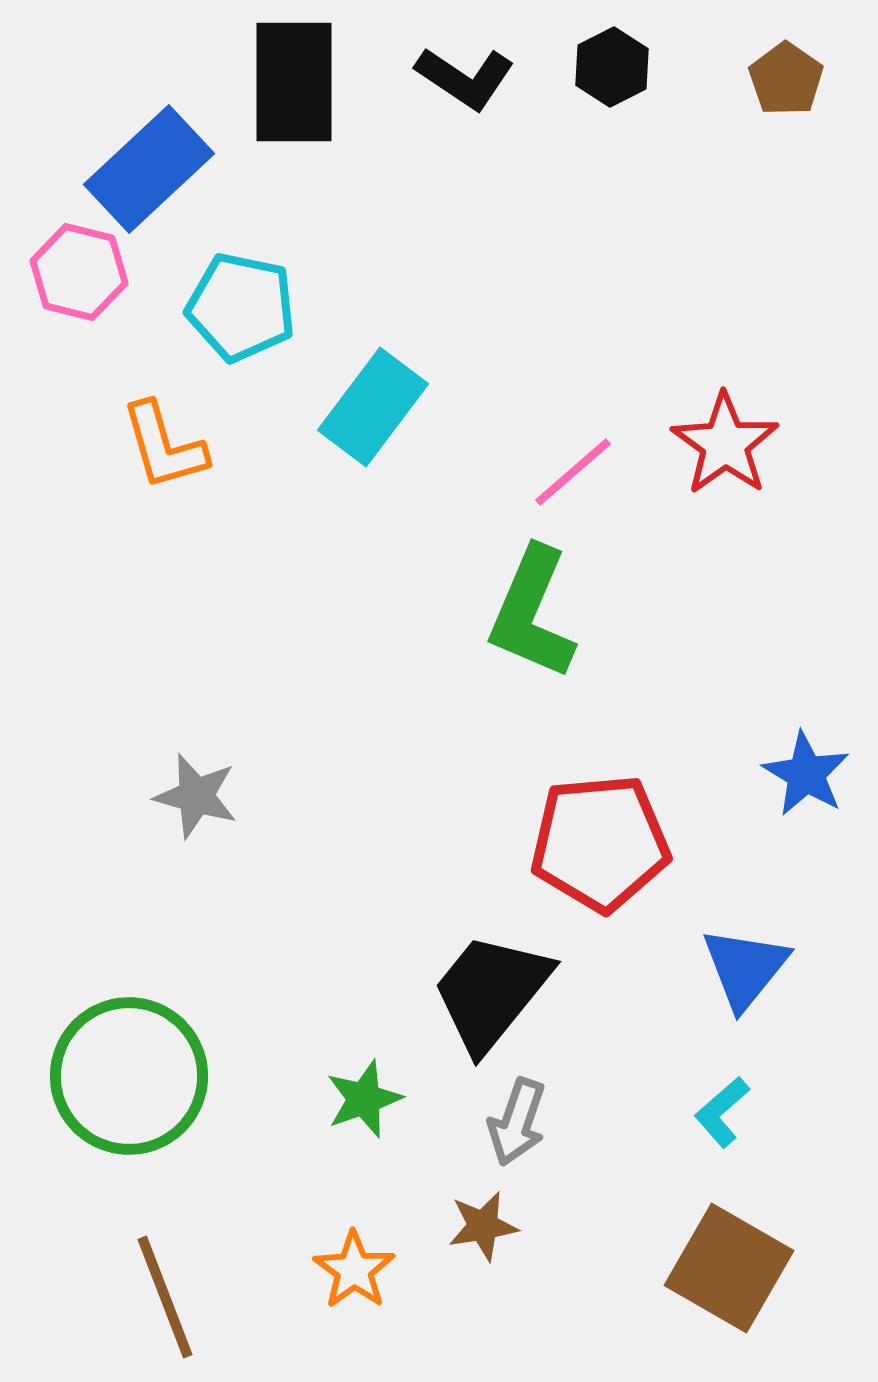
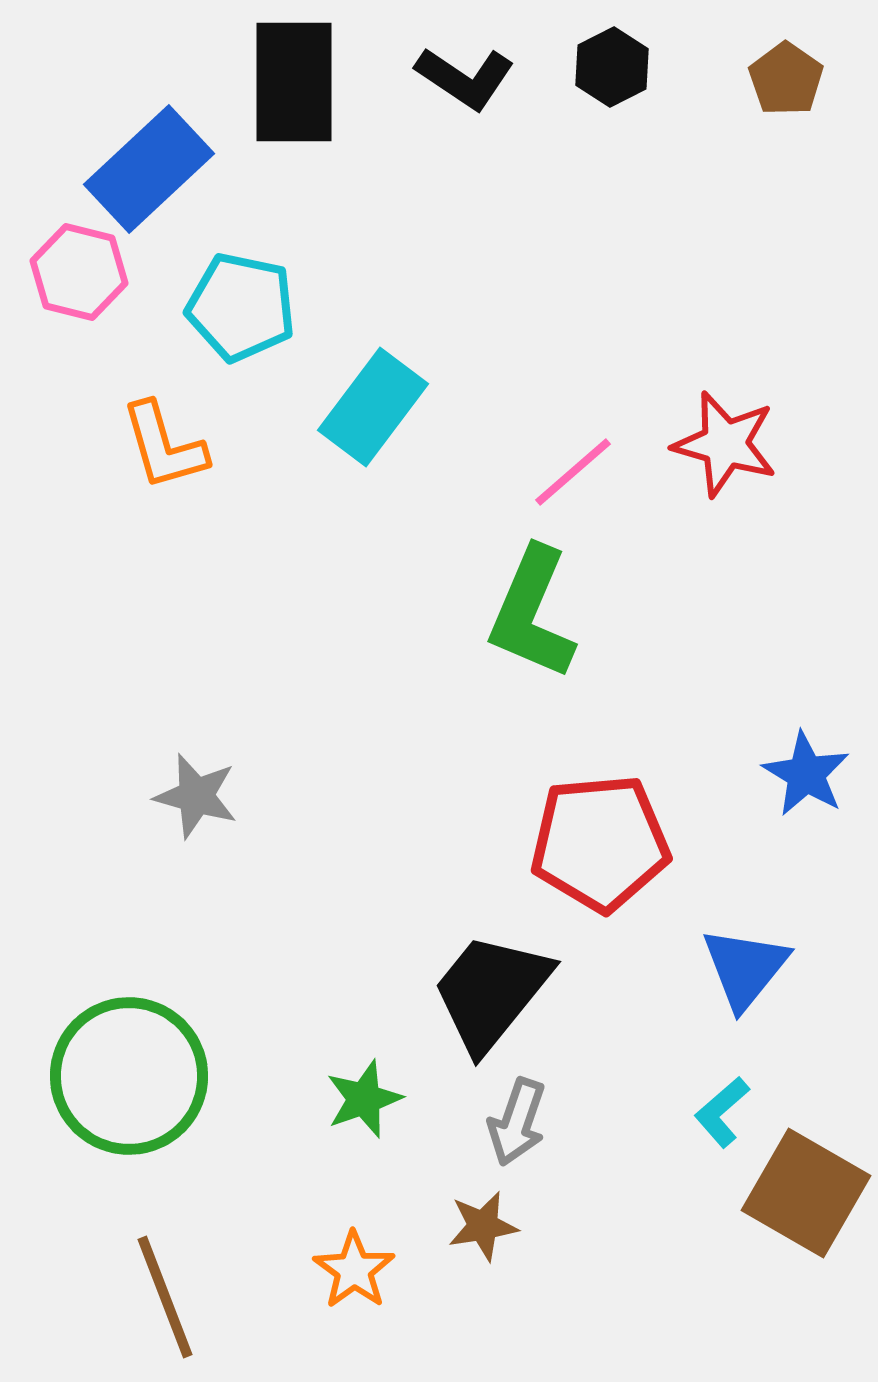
red star: rotated 20 degrees counterclockwise
brown square: moved 77 px right, 75 px up
